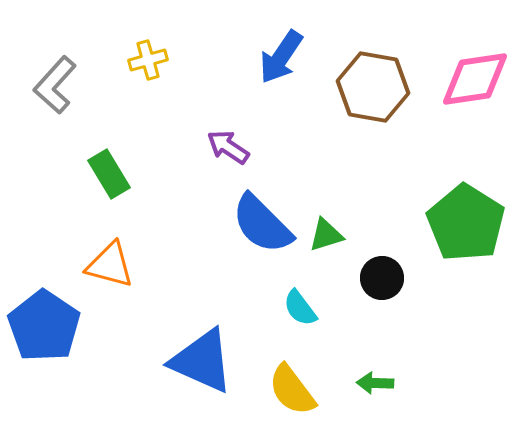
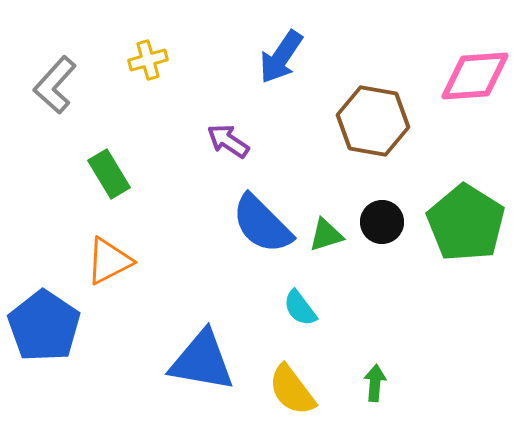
pink diamond: moved 3 px up; rotated 4 degrees clockwise
brown hexagon: moved 34 px down
purple arrow: moved 6 px up
orange triangle: moved 1 px left, 4 px up; rotated 42 degrees counterclockwise
black circle: moved 56 px up
blue triangle: rotated 14 degrees counterclockwise
green arrow: rotated 93 degrees clockwise
